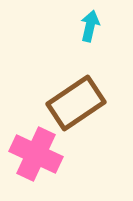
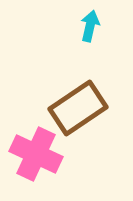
brown rectangle: moved 2 px right, 5 px down
